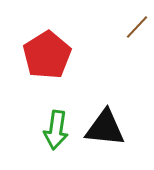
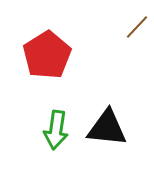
black triangle: moved 2 px right
